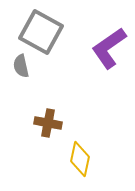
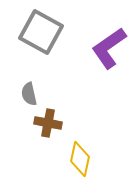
gray semicircle: moved 8 px right, 28 px down
